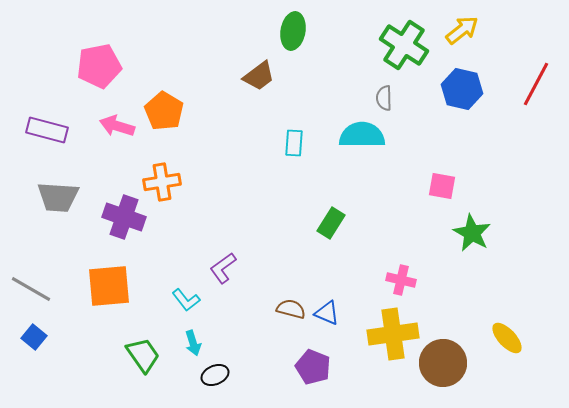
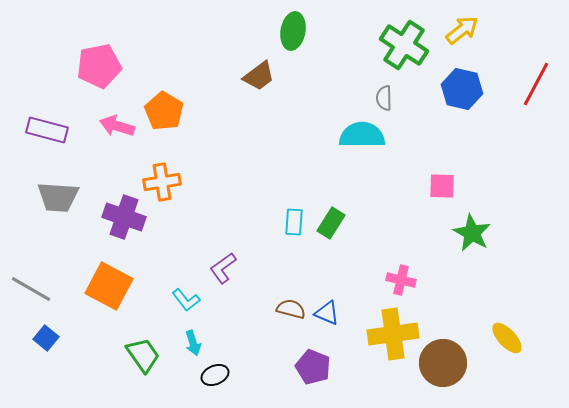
cyan rectangle: moved 79 px down
pink square: rotated 8 degrees counterclockwise
orange square: rotated 33 degrees clockwise
blue square: moved 12 px right, 1 px down
